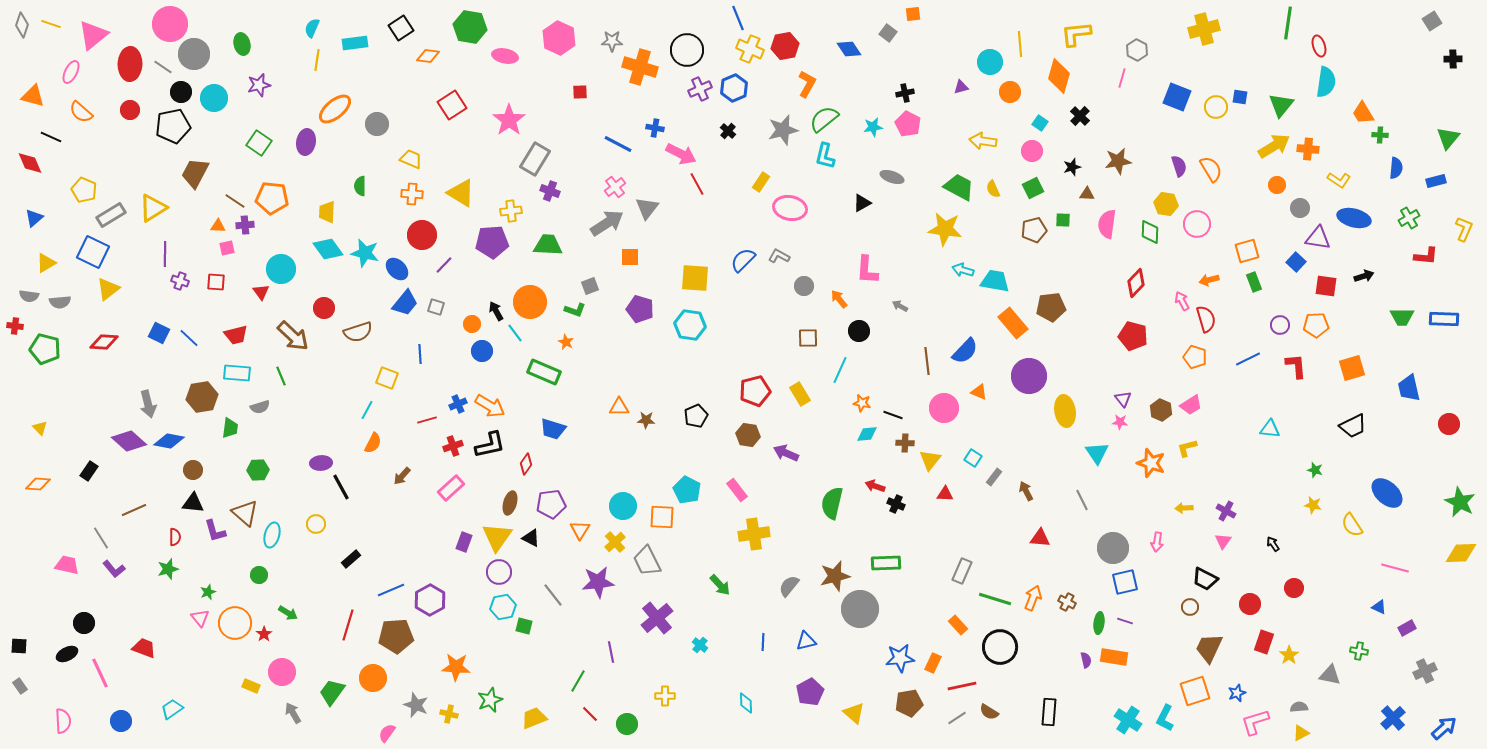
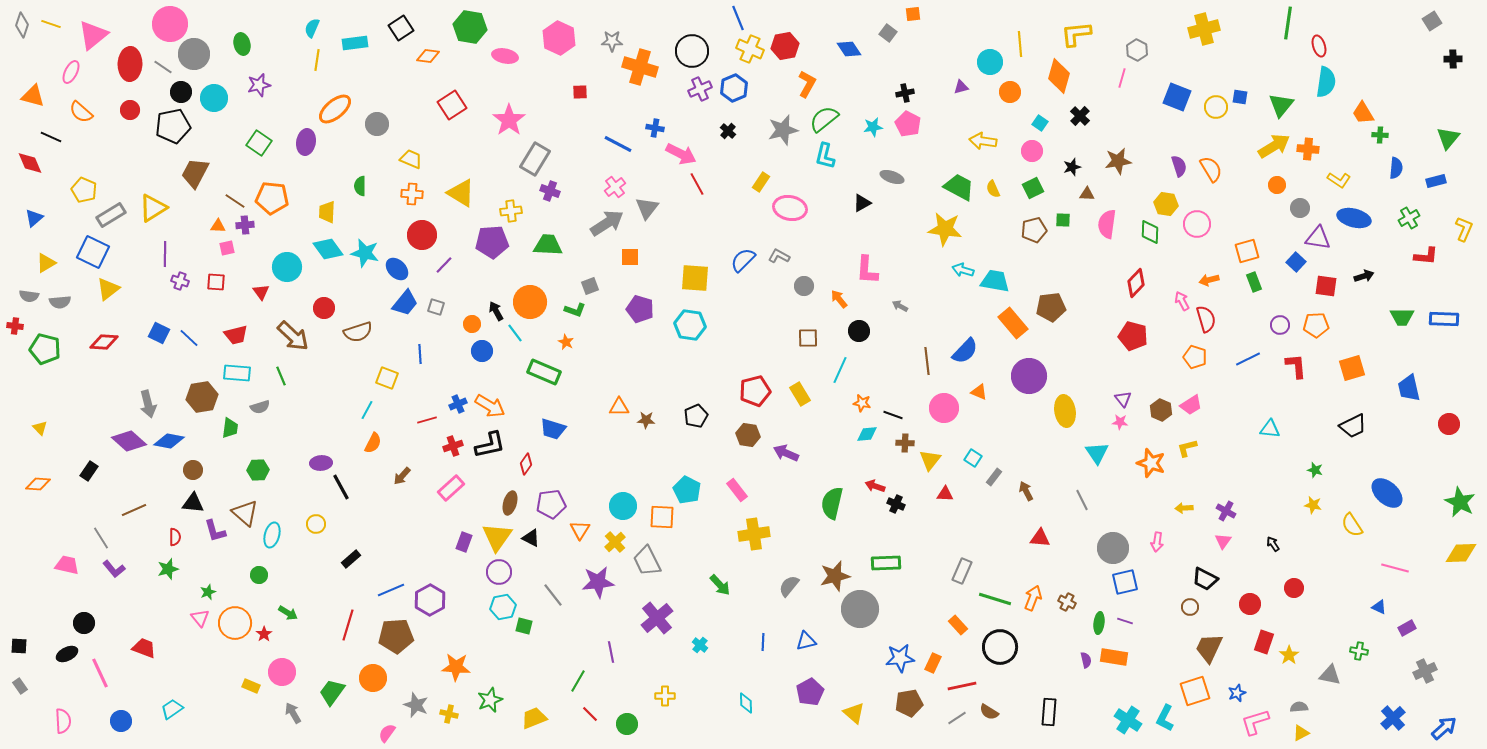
black circle at (687, 50): moved 5 px right, 1 px down
cyan circle at (281, 269): moved 6 px right, 2 px up
